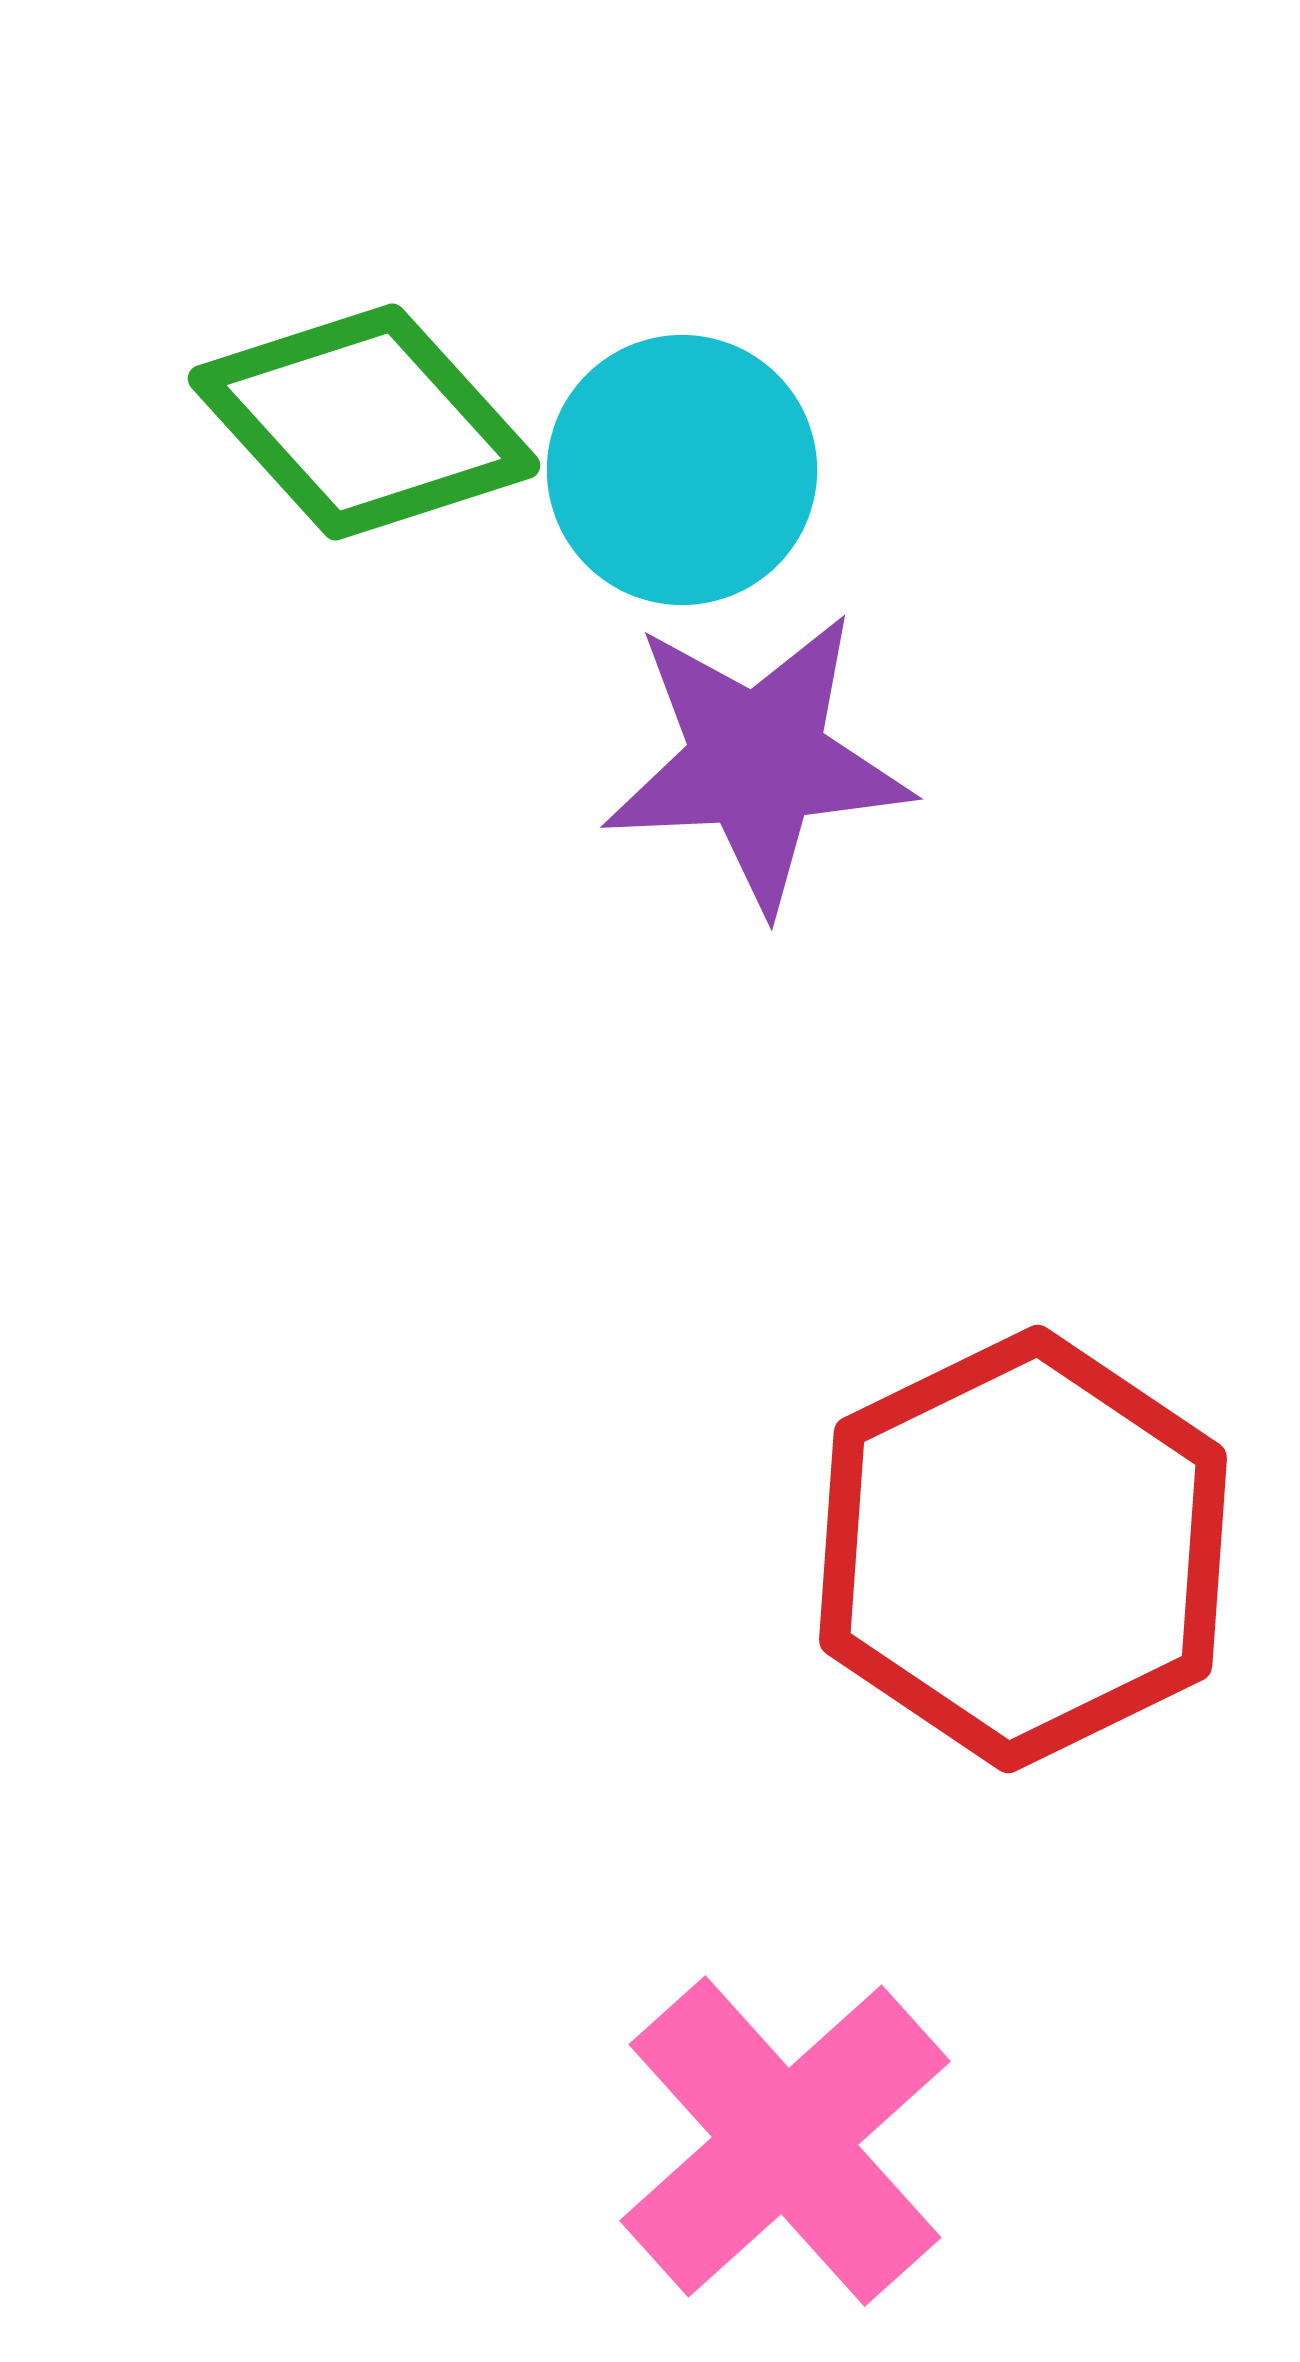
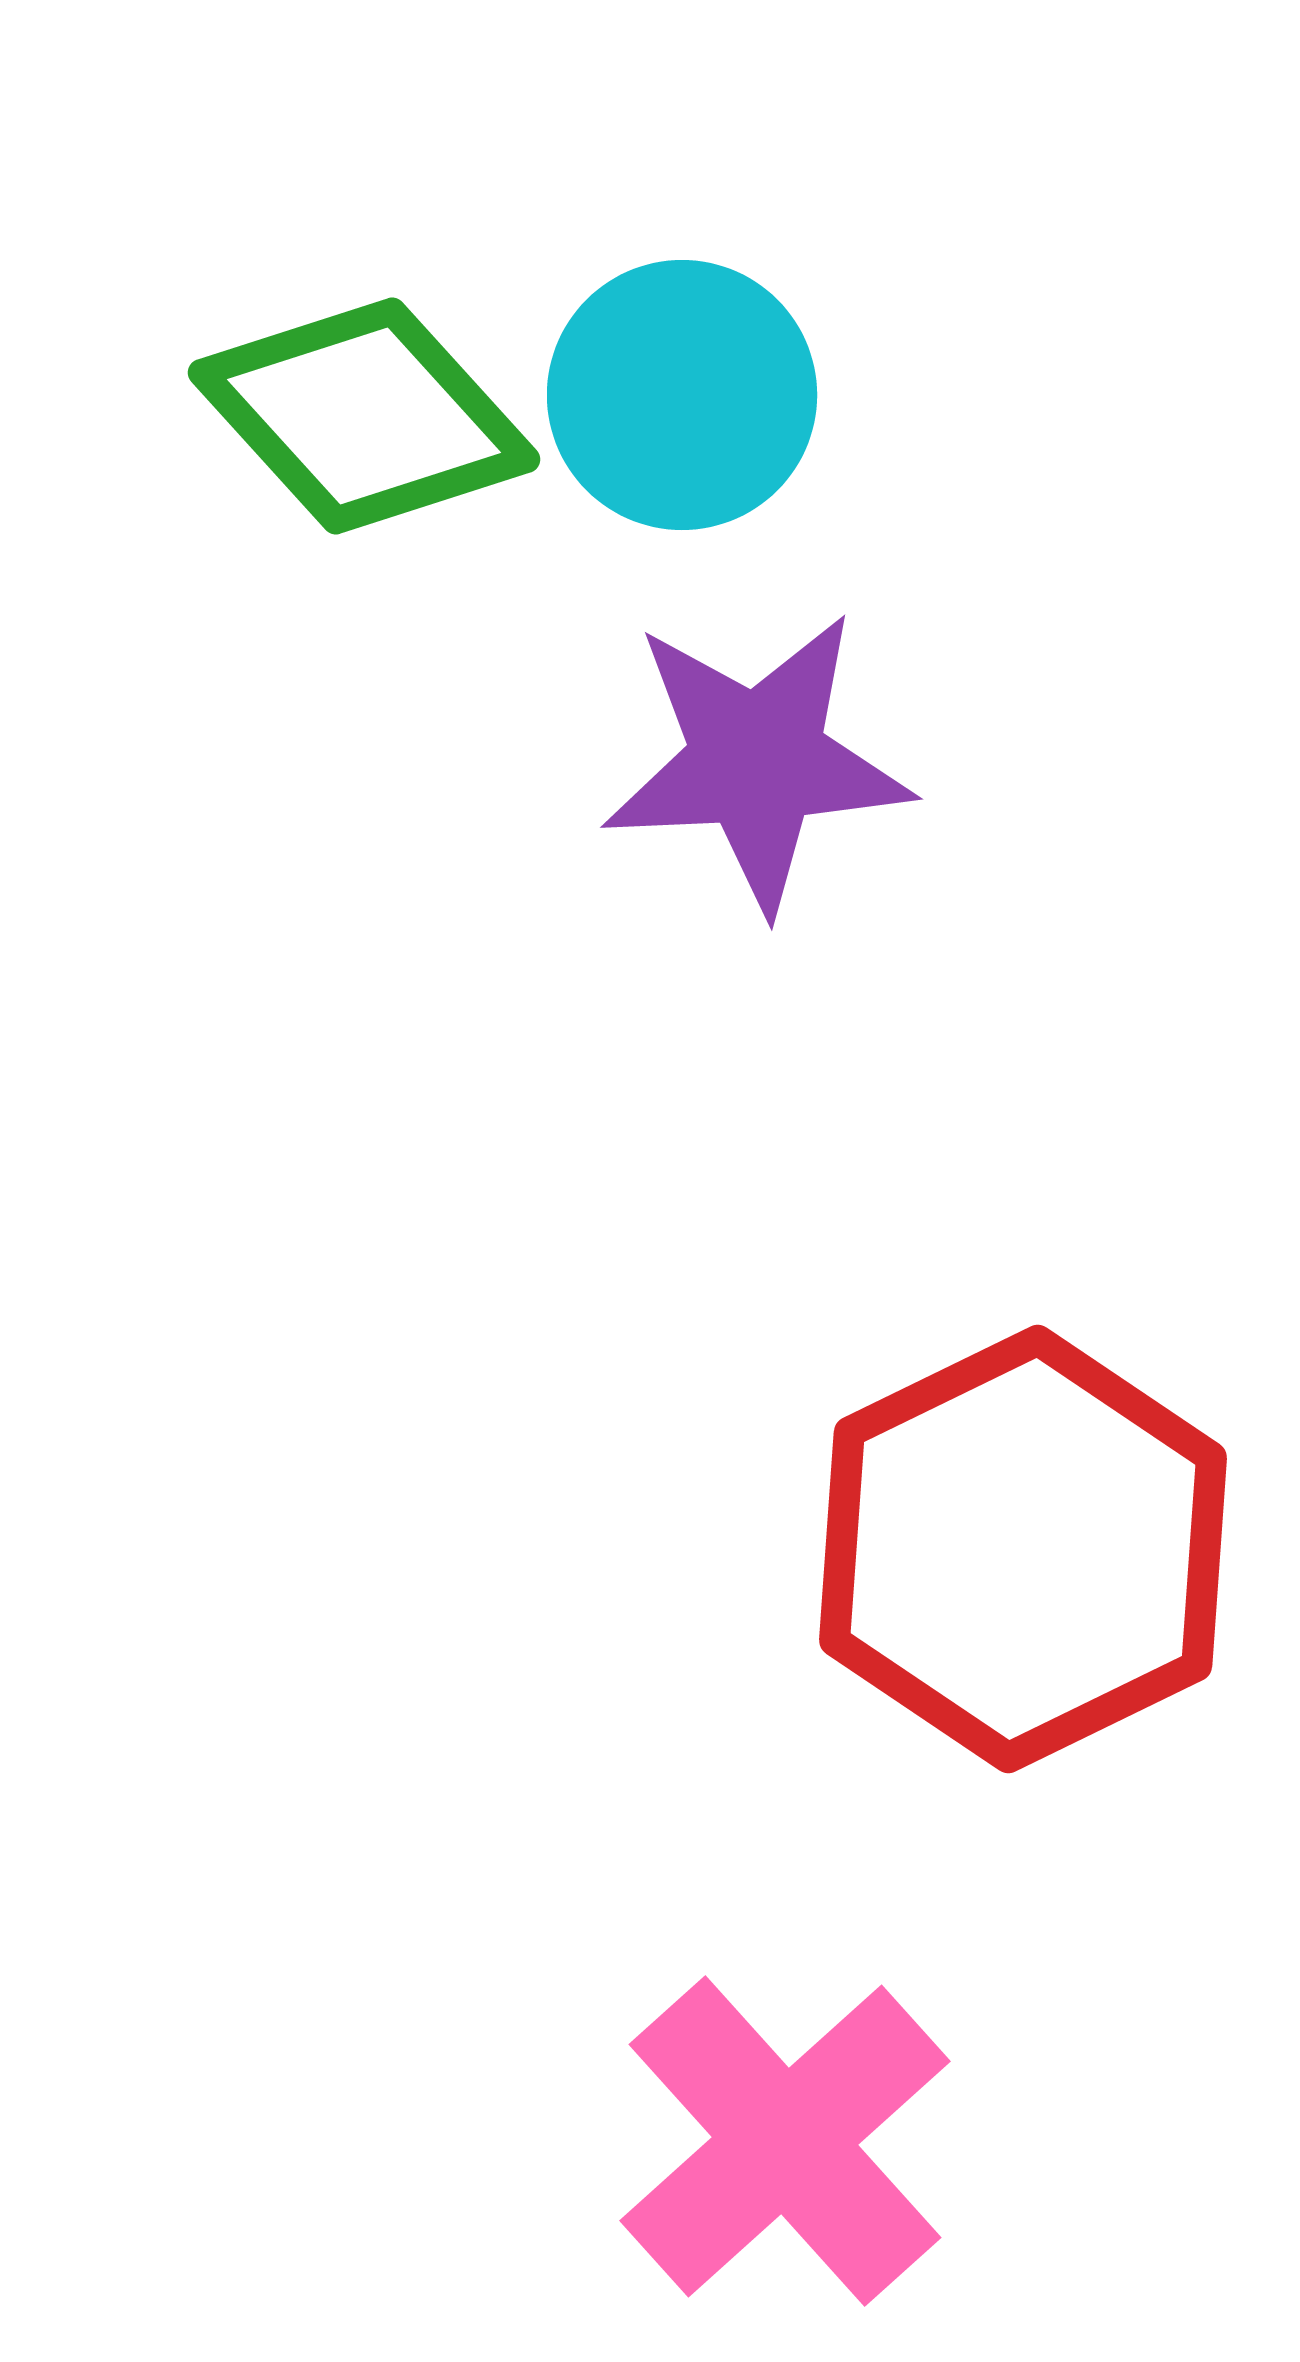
green diamond: moved 6 px up
cyan circle: moved 75 px up
